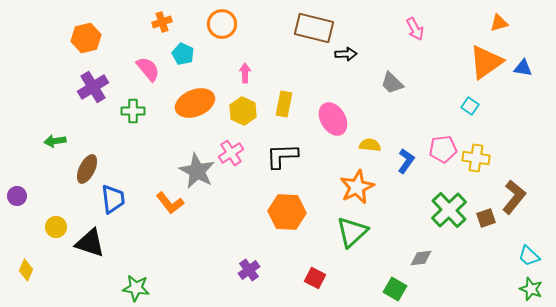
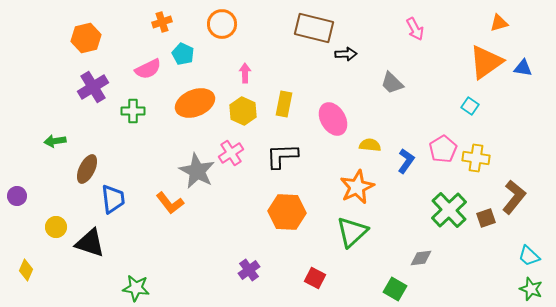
pink semicircle at (148, 69): rotated 104 degrees clockwise
pink pentagon at (443, 149): rotated 24 degrees counterclockwise
